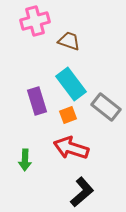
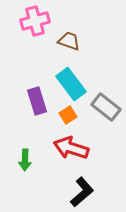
orange square: rotated 12 degrees counterclockwise
